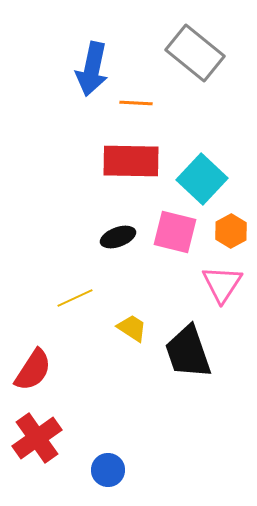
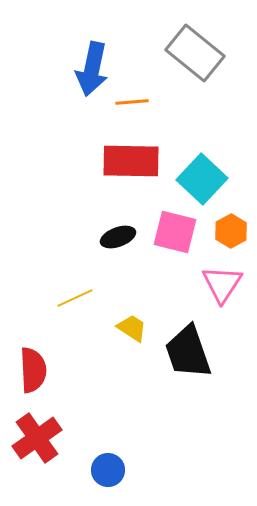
orange line: moved 4 px left, 1 px up; rotated 8 degrees counterclockwise
red semicircle: rotated 36 degrees counterclockwise
